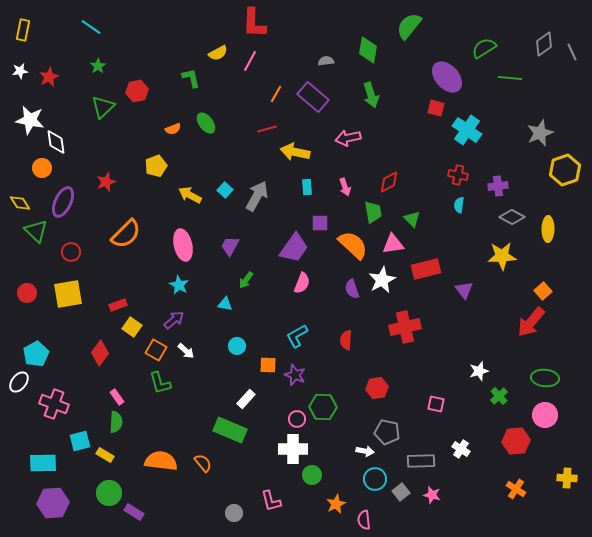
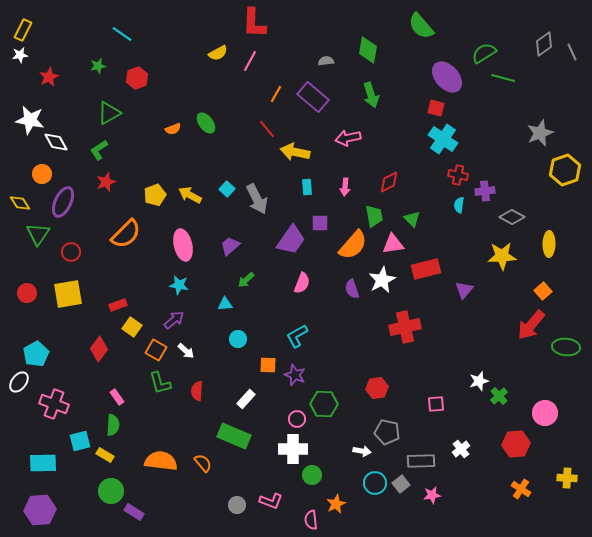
green semicircle at (409, 26): moved 12 px right; rotated 80 degrees counterclockwise
cyan line at (91, 27): moved 31 px right, 7 px down
yellow rectangle at (23, 30): rotated 15 degrees clockwise
green semicircle at (484, 48): moved 5 px down
green star at (98, 66): rotated 21 degrees clockwise
white star at (20, 71): moved 16 px up
green L-shape at (191, 78): moved 92 px left, 72 px down; rotated 110 degrees counterclockwise
green line at (510, 78): moved 7 px left; rotated 10 degrees clockwise
red hexagon at (137, 91): moved 13 px up; rotated 10 degrees counterclockwise
green triangle at (103, 107): moved 6 px right, 6 px down; rotated 15 degrees clockwise
red line at (267, 129): rotated 66 degrees clockwise
cyan cross at (467, 130): moved 24 px left, 9 px down
white diamond at (56, 142): rotated 20 degrees counterclockwise
yellow pentagon at (156, 166): moved 1 px left, 29 px down
orange circle at (42, 168): moved 6 px down
purple cross at (498, 186): moved 13 px left, 5 px down
pink arrow at (345, 187): rotated 24 degrees clockwise
cyan square at (225, 190): moved 2 px right, 1 px up
gray arrow at (257, 196): moved 3 px down; rotated 124 degrees clockwise
green trapezoid at (373, 212): moved 1 px right, 4 px down
yellow ellipse at (548, 229): moved 1 px right, 15 px down
green triangle at (36, 231): moved 2 px right, 3 px down; rotated 20 degrees clockwise
orange semicircle at (353, 245): rotated 88 degrees clockwise
purple trapezoid at (230, 246): rotated 20 degrees clockwise
purple trapezoid at (294, 248): moved 3 px left, 8 px up
green arrow at (246, 280): rotated 12 degrees clockwise
cyan star at (179, 285): rotated 18 degrees counterclockwise
purple triangle at (464, 290): rotated 18 degrees clockwise
cyan triangle at (225, 304): rotated 14 degrees counterclockwise
red arrow at (531, 322): moved 3 px down
red semicircle at (346, 340): moved 149 px left, 51 px down
cyan circle at (237, 346): moved 1 px right, 7 px up
red diamond at (100, 353): moved 1 px left, 4 px up
white star at (479, 371): moved 10 px down
green ellipse at (545, 378): moved 21 px right, 31 px up
pink square at (436, 404): rotated 18 degrees counterclockwise
green hexagon at (323, 407): moved 1 px right, 3 px up
pink circle at (545, 415): moved 2 px up
green semicircle at (116, 422): moved 3 px left, 3 px down
green rectangle at (230, 430): moved 4 px right, 6 px down
red hexagon at (516, 441): moved 3 px down
white cross at (461, 449): rotated 18 degrees clockwise
white arrow at (365, 451): moved 3 px left
cyan circle at (375, 479): moved 4 px down
orange cross at (516, 489): moved 5 px right
gray square at (401, 492): moved 8 px up
green circle at (109, 493): moved 2 px right, 2 px up
pink star at (432, 495): rotated 24 degrees counterclockwise
pink L-shape at (271, 501): rotated 55 degrees counterclockwise
purple hexagon at (53, 503): moved 13 px left, 7 px down
gray circle at (234, 513): moved 3 px right, 8 px up
pink semicircle at (364, 520): moved 53 px left
